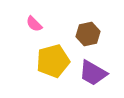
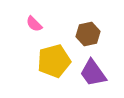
yellow pentagon: moved 1 px right
purple trapezoid: rotated 24 degrees clockwise
